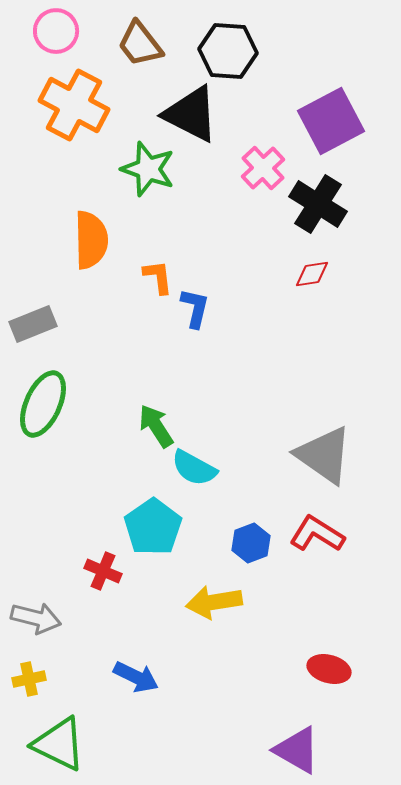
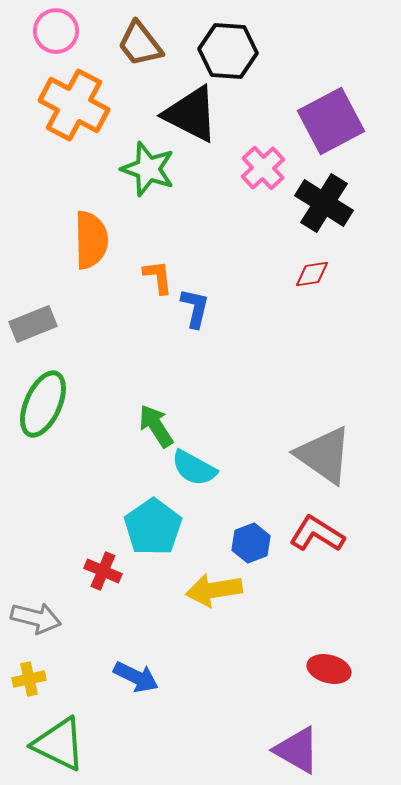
black cross: moved 6 px right, 1 px up
yellow arrow: moved 12 px up
